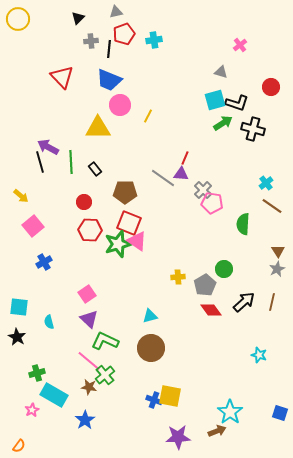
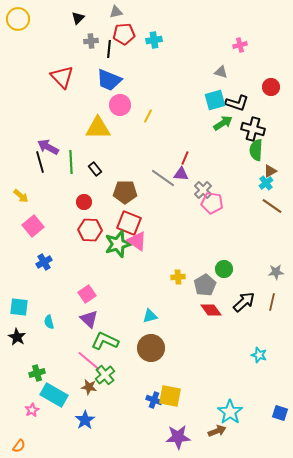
red pentagon at (124, 34): rotated 15 degrees clockwise
pink cross at (240, 45): rotated 24 degrees clockwise
green semicircle at (243, 224): moved 13 px right, 74 px up
brown triangle at (278, 251): moved 8 px left, 80 px up; rotated 32 degrees clockwise
gray star at (277, 269): moved 1 px left, 3 px down; rotated 21 degrees clockwise
